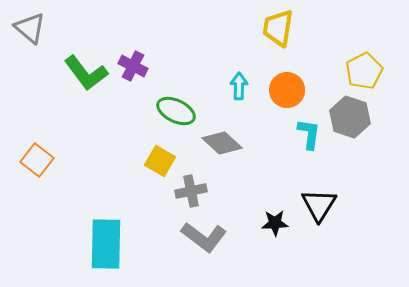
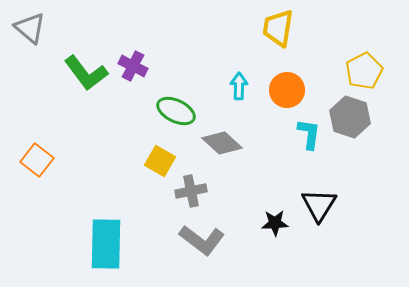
gray L-shape: moved 2 px left, 3 px down
